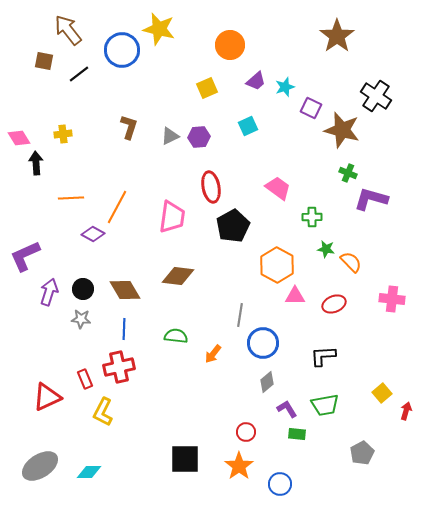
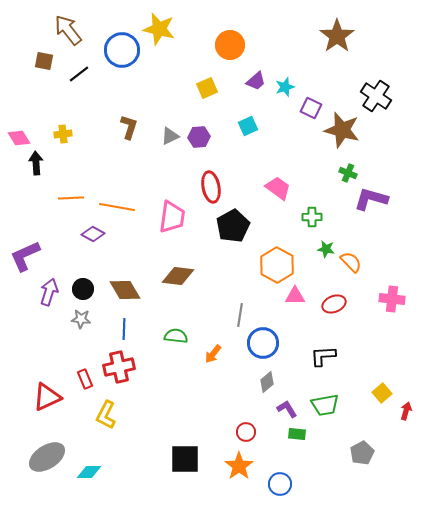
orange line at (117, 207): rotated 72 degrees clockwise
yellow L-shape at (103, 412): moved 3 px right, 3 px down
gray ellipse at (40, 466): moved 7 px right, 9 px up
